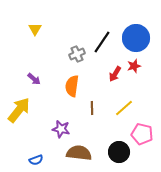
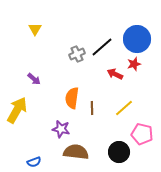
blue circle: moved 1 px right, 1 px down
black line: moved 5 px down; rotated 15 degrees clockwise
red star: moved 2 px up
red arrow: rotated 84 degrees clockwise
orange semicircle: moved 12 px down
yellow arrow: moved 2 px left; rotated 8 degrees counterclockwise
brown semicircle: moved 3 px left, 1 px up
blue semicircle: moved 2 px left, 2 px down
